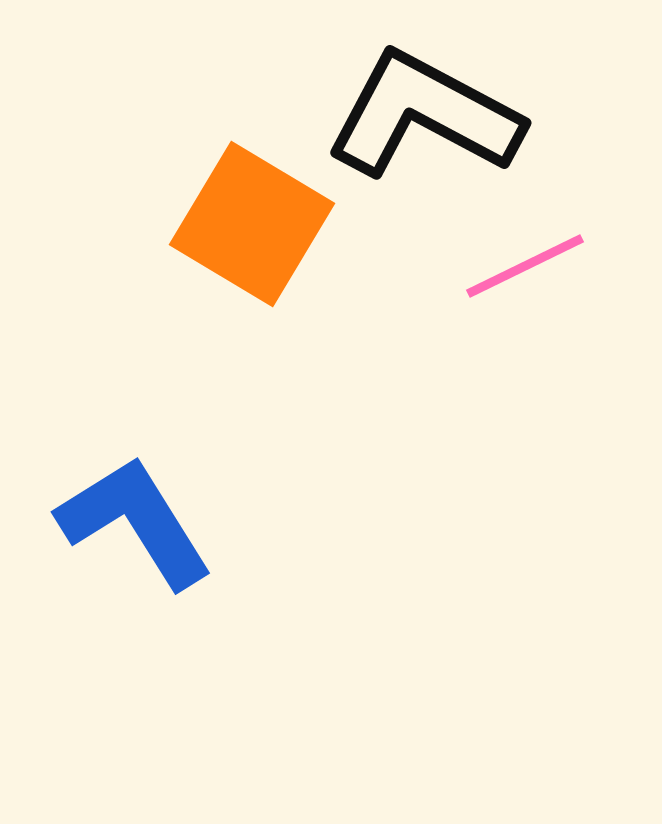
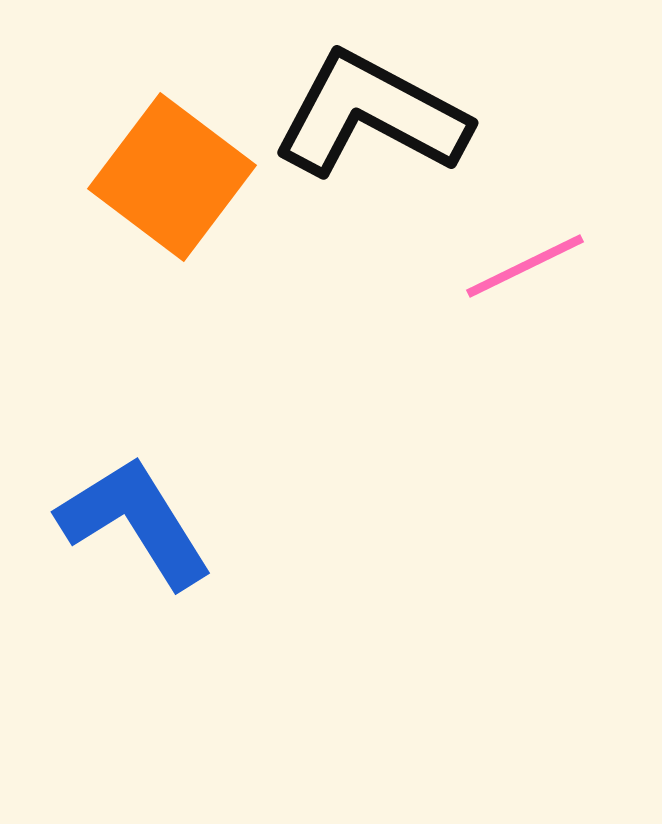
black L-shape: moved 53 px left
orange square: moved 80 px left, 47 px up; rotated 6 degrees clockwise
